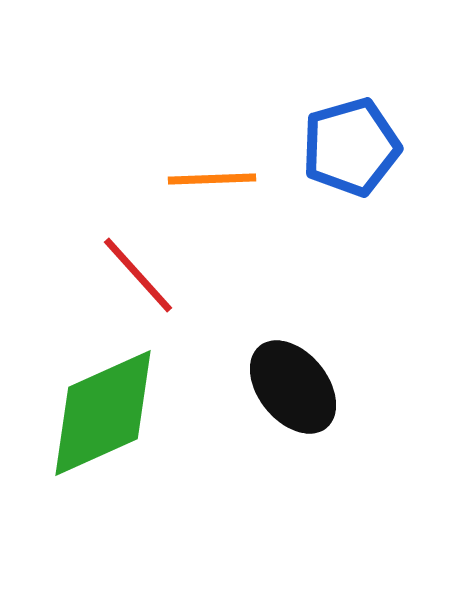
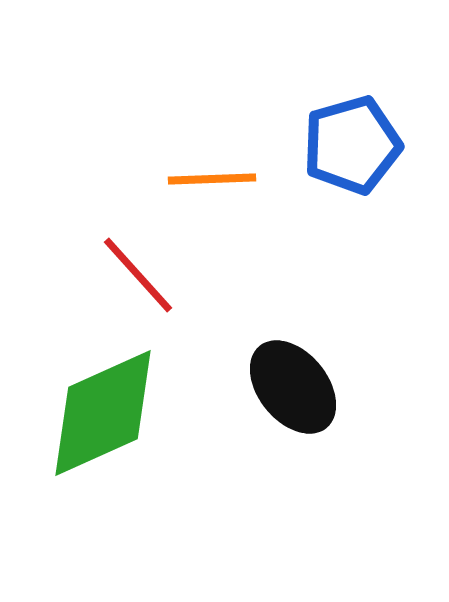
blue pentagon: moved 1 px right, 2 px up
